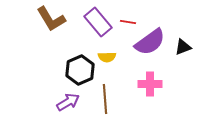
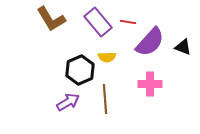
purple semicircle: rotated 12 degrees counterclockwise
black triangle: rotated 42 degrees clockwise
